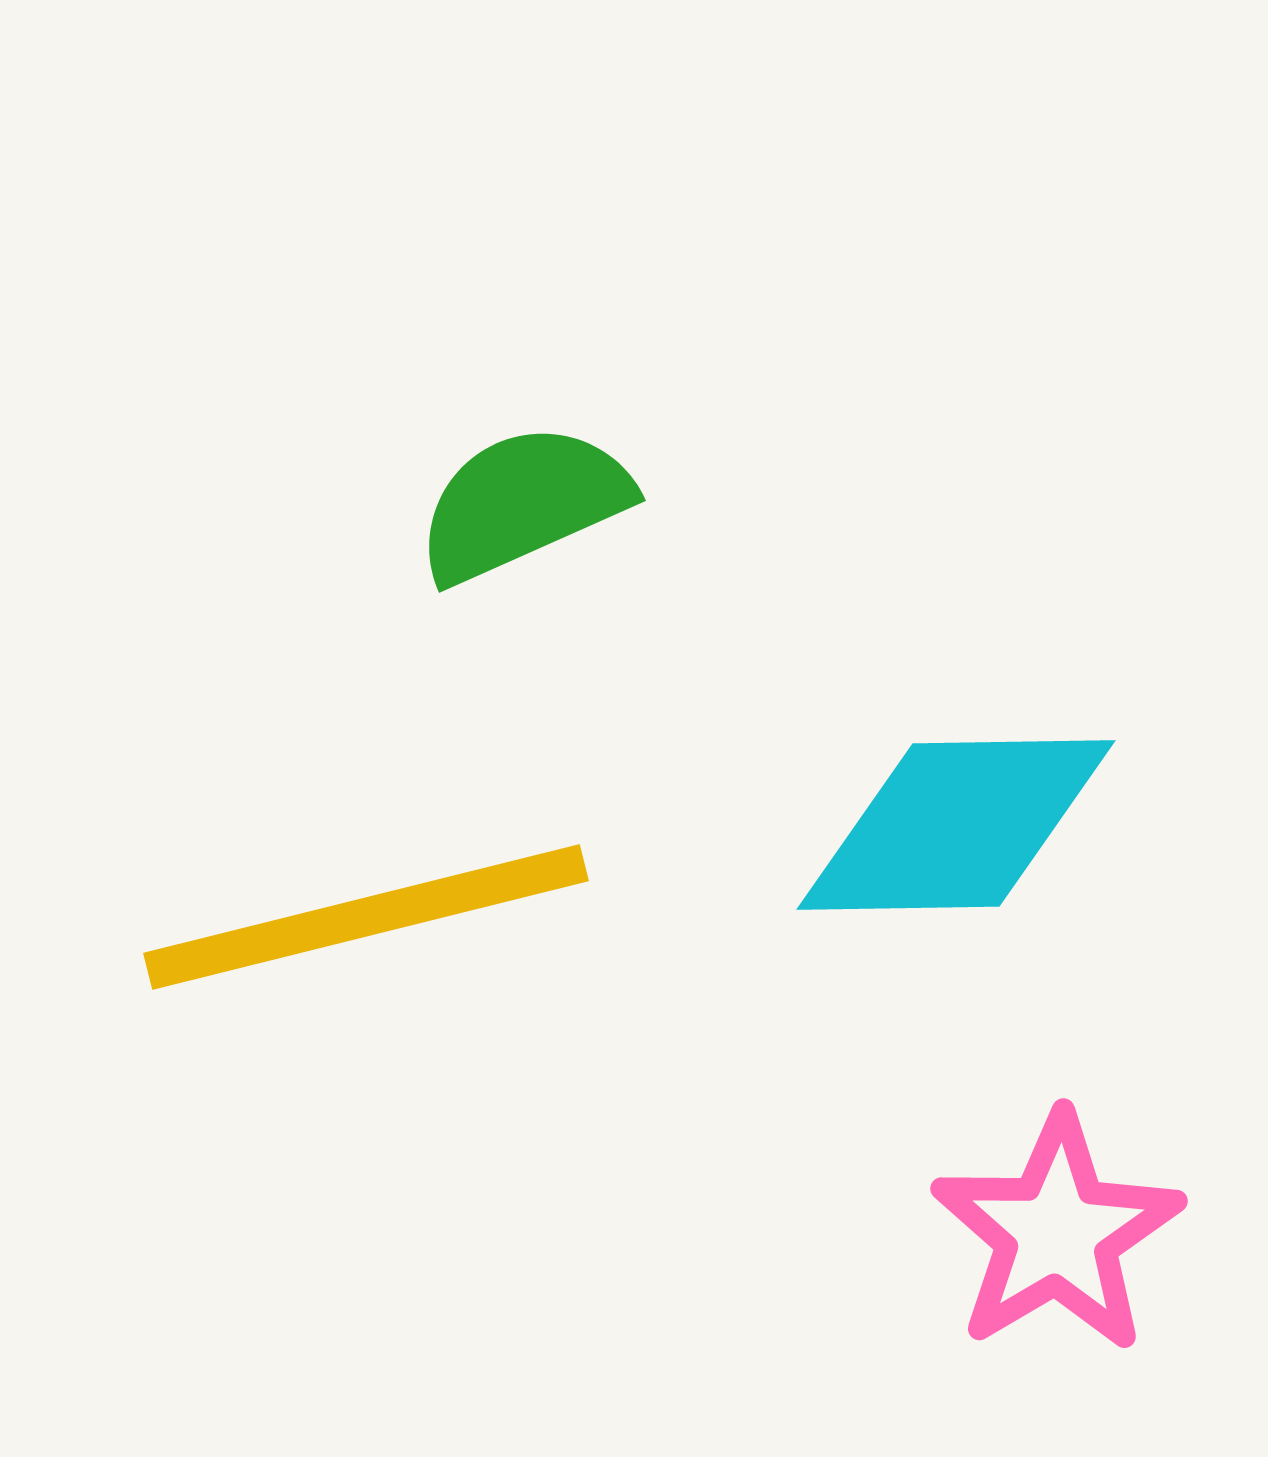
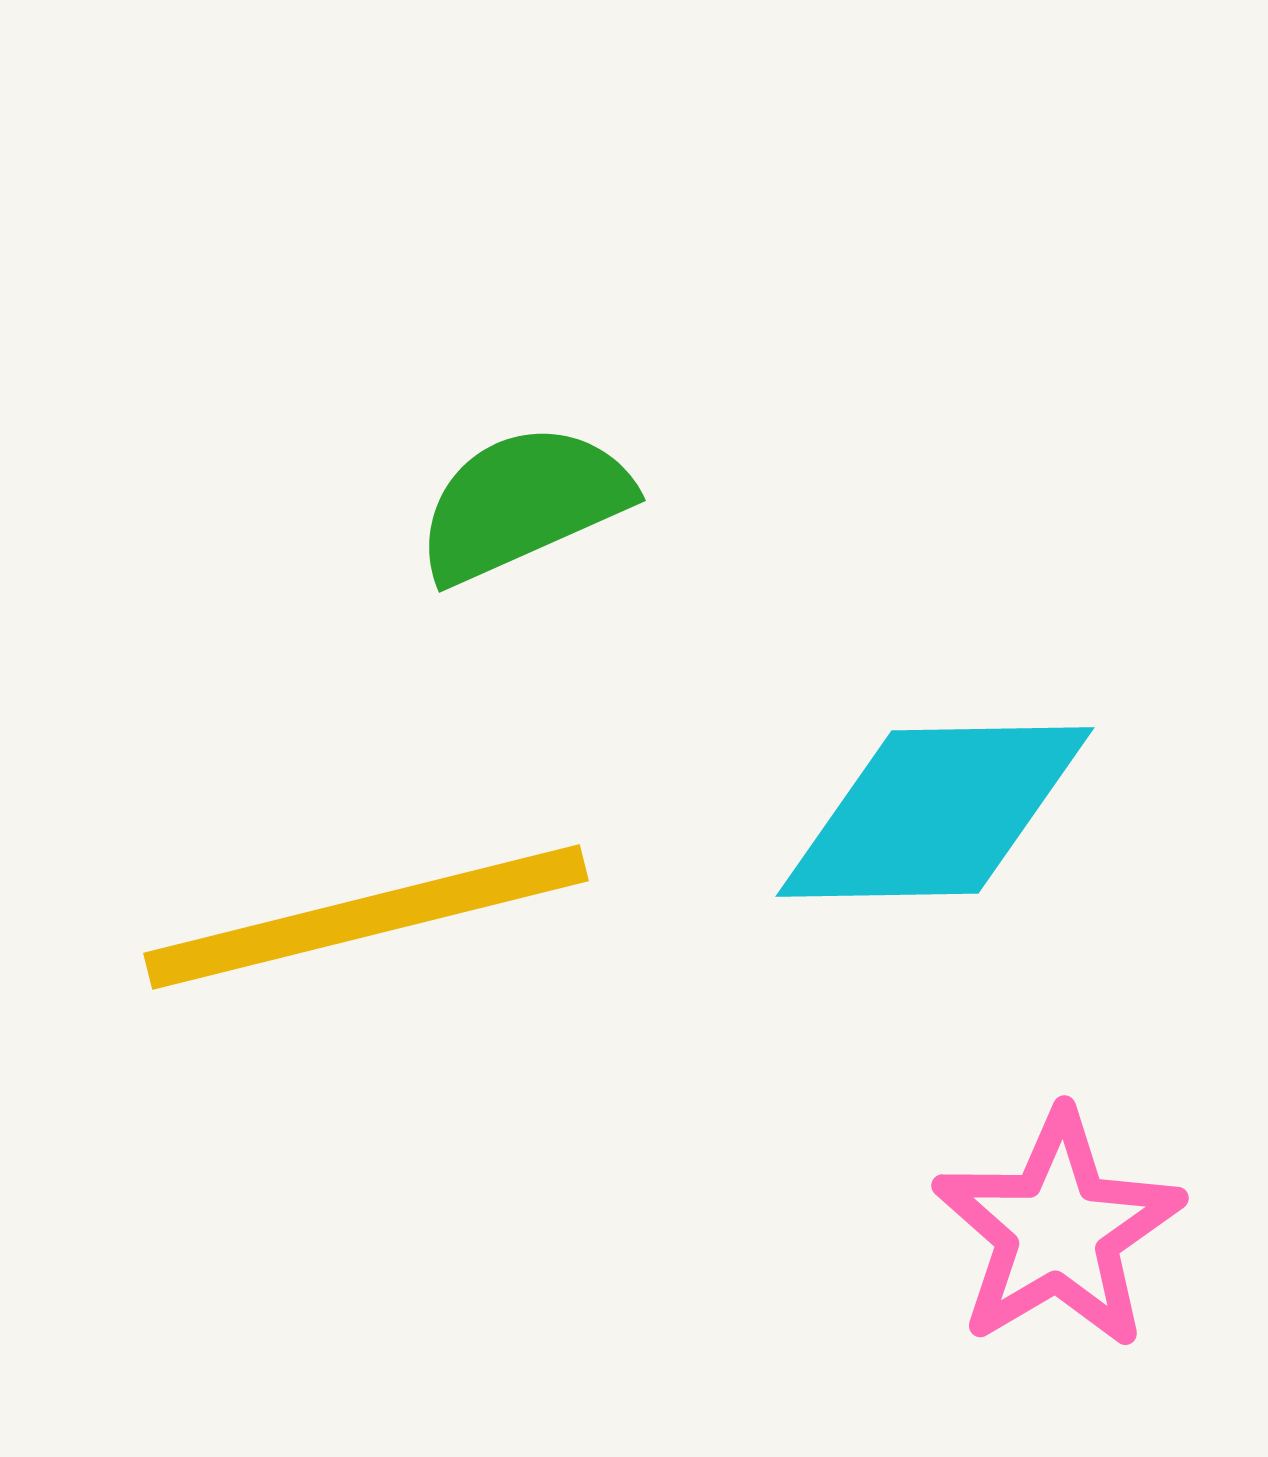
cyan diamond: moved 21 px left, 13 px up
pink star: moved 1 px right, 3 px up
